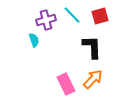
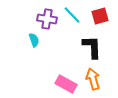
purple cross: moved 1 px right, 1 px up; rotated 24 degrees clockwise
orange arrow: rotated 60 degrees counterclockwise
pink rectangle: rotated 35 degrees counterclockwise
